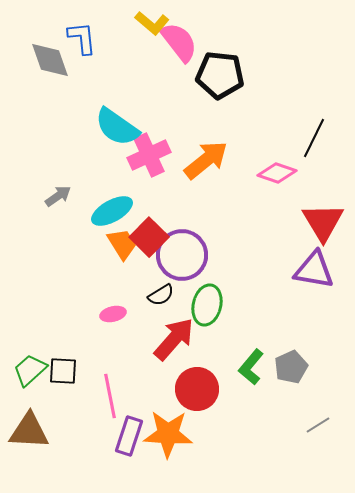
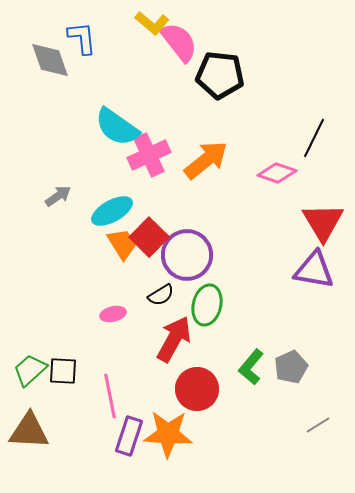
purple circle: moved 5 px right
red arrow: rotated 12 degrees counterclockwise
